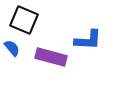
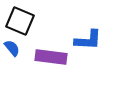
black square: moved 4 px left, 1 px down
purple rectangle: rotated 8 degrees counterclockwise
